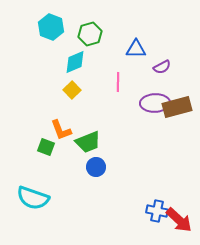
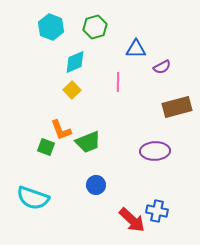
green hexagon: moved 5 px right, 7 px up
purple ellipse: moved 48 px down
blue circle: moved 18 px down
red arrow: moved 47 px left
